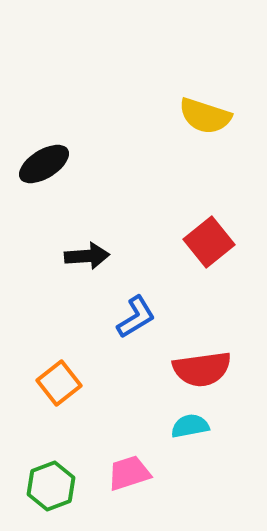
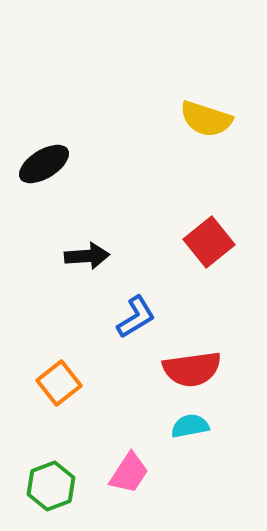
yellow semicircle: moved 1 px right, 3 px down
red semicircle: moved 10 px left
pink trapezoid: rotated 141 degrees clockwise
